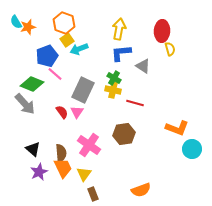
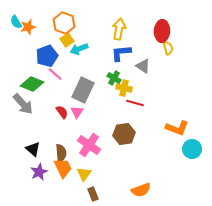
yellow semicircle: moved 2 px left, 1 px up
yellow cross: moved 11 px right, 2 px up
gray arrow: moved 2 px left
